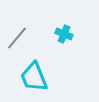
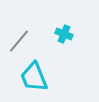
gray line: moved 2 px right, 3 px down
